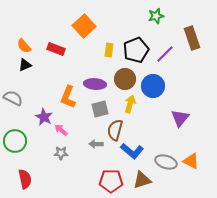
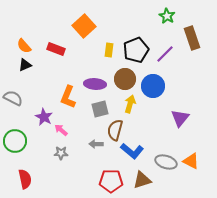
green star: moved 11 px right; rotated 28 degrees counterclockwise
